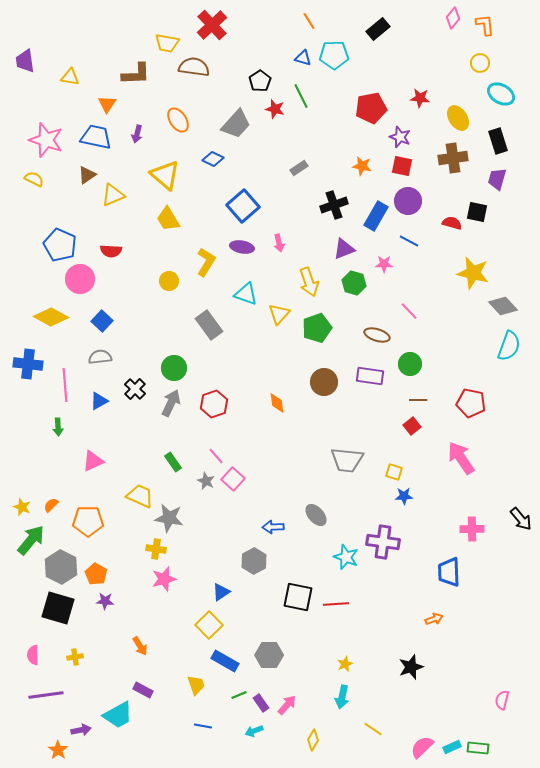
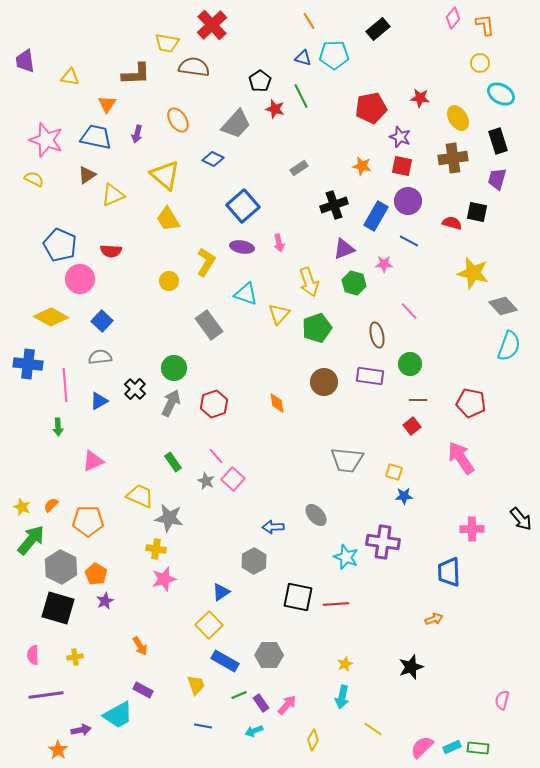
brown ellipse at (377, 335): rotated 60 degrees clockwise
purple star at (105, 601): rotated 30 degrees counterclockwise
